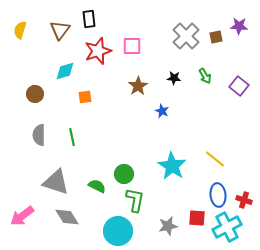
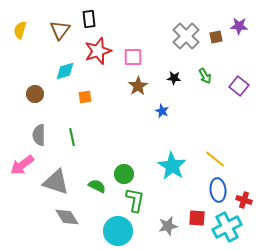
pink square: moved 1 px right, 11 px down
blue ellipse: moved 5 px up
pink arrow: moved 51 px up
